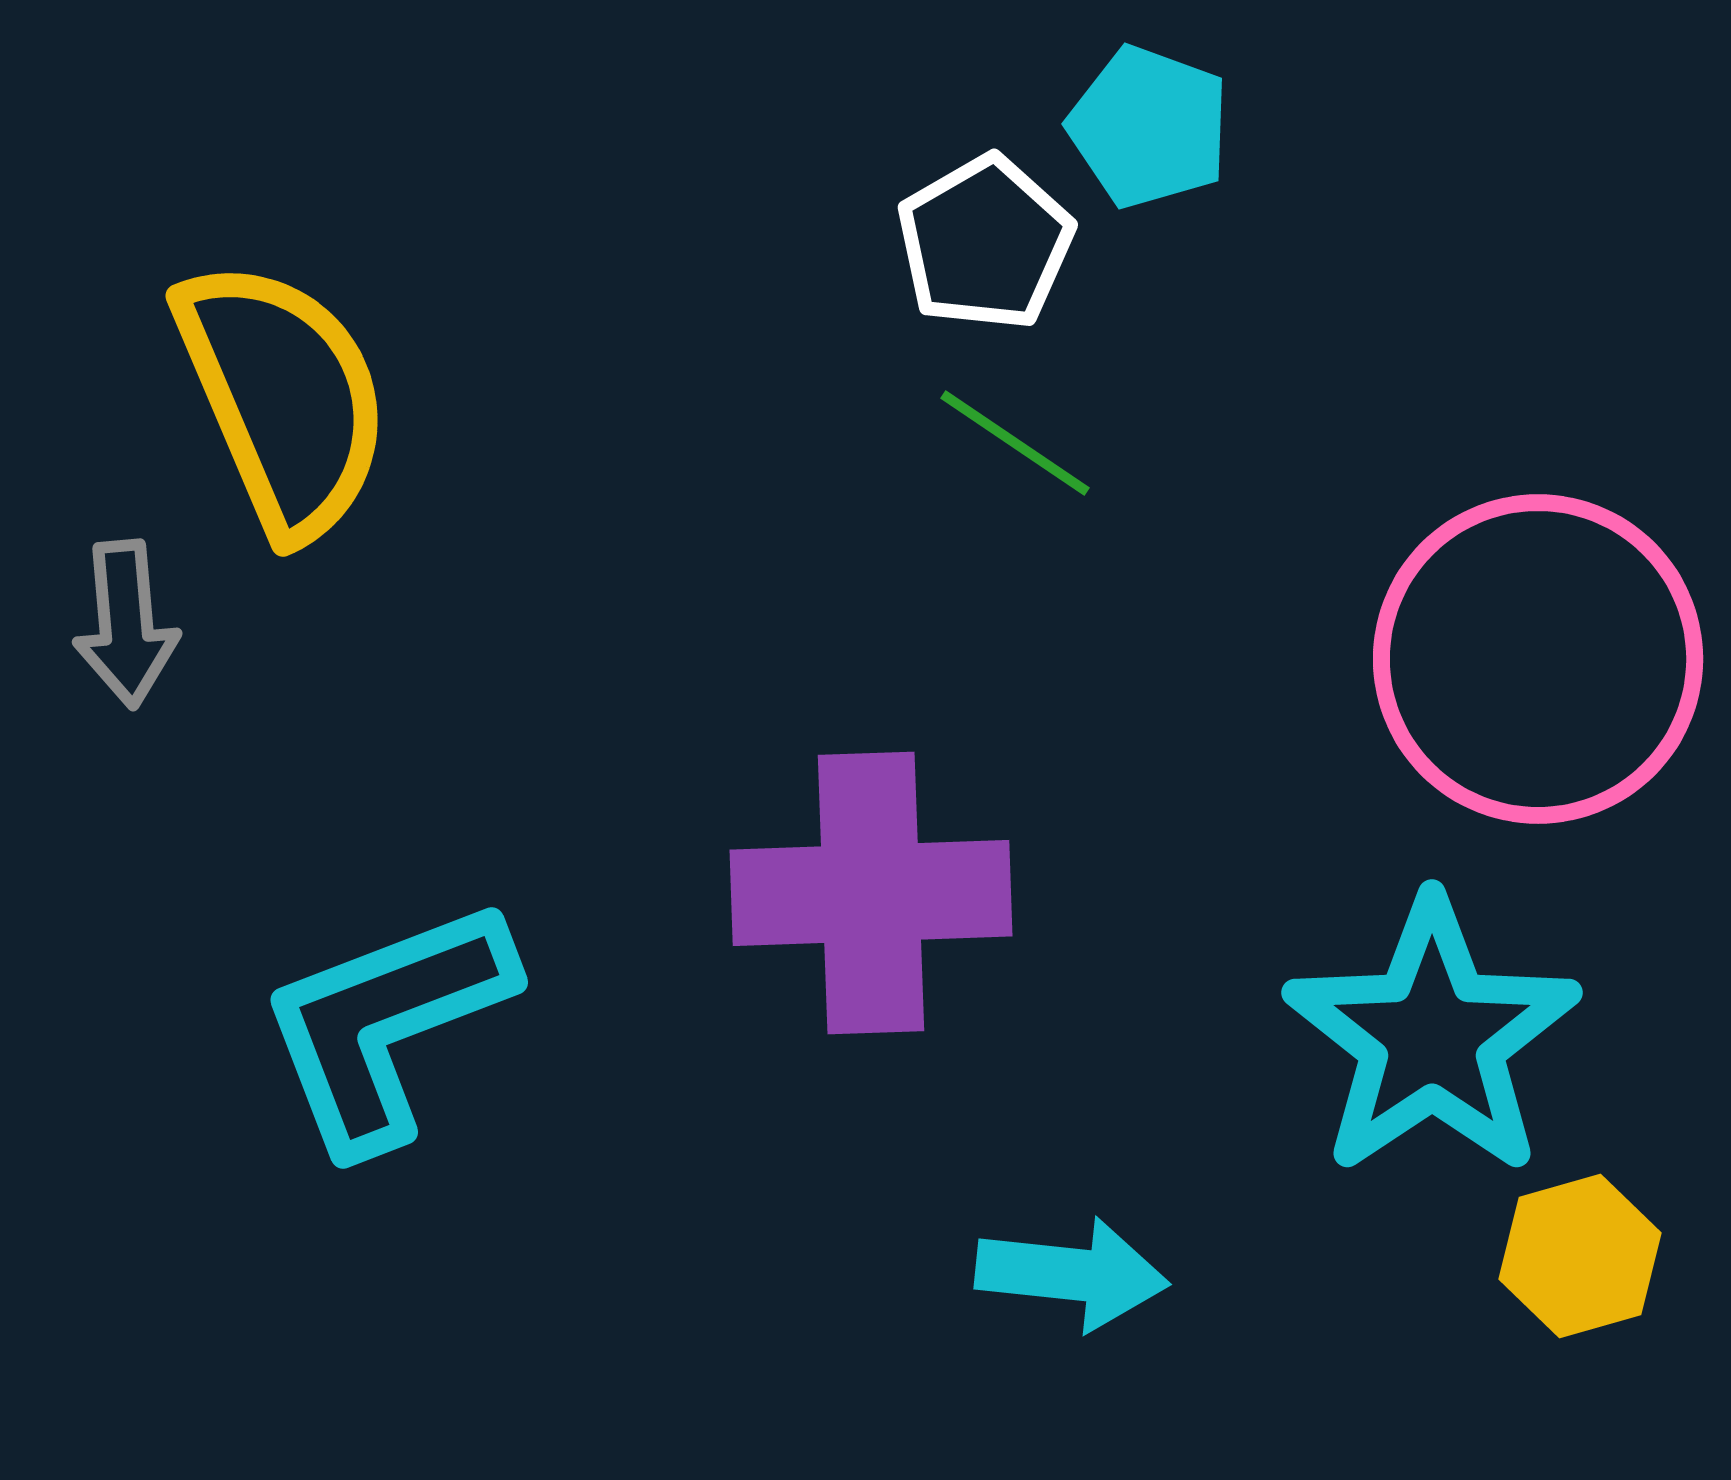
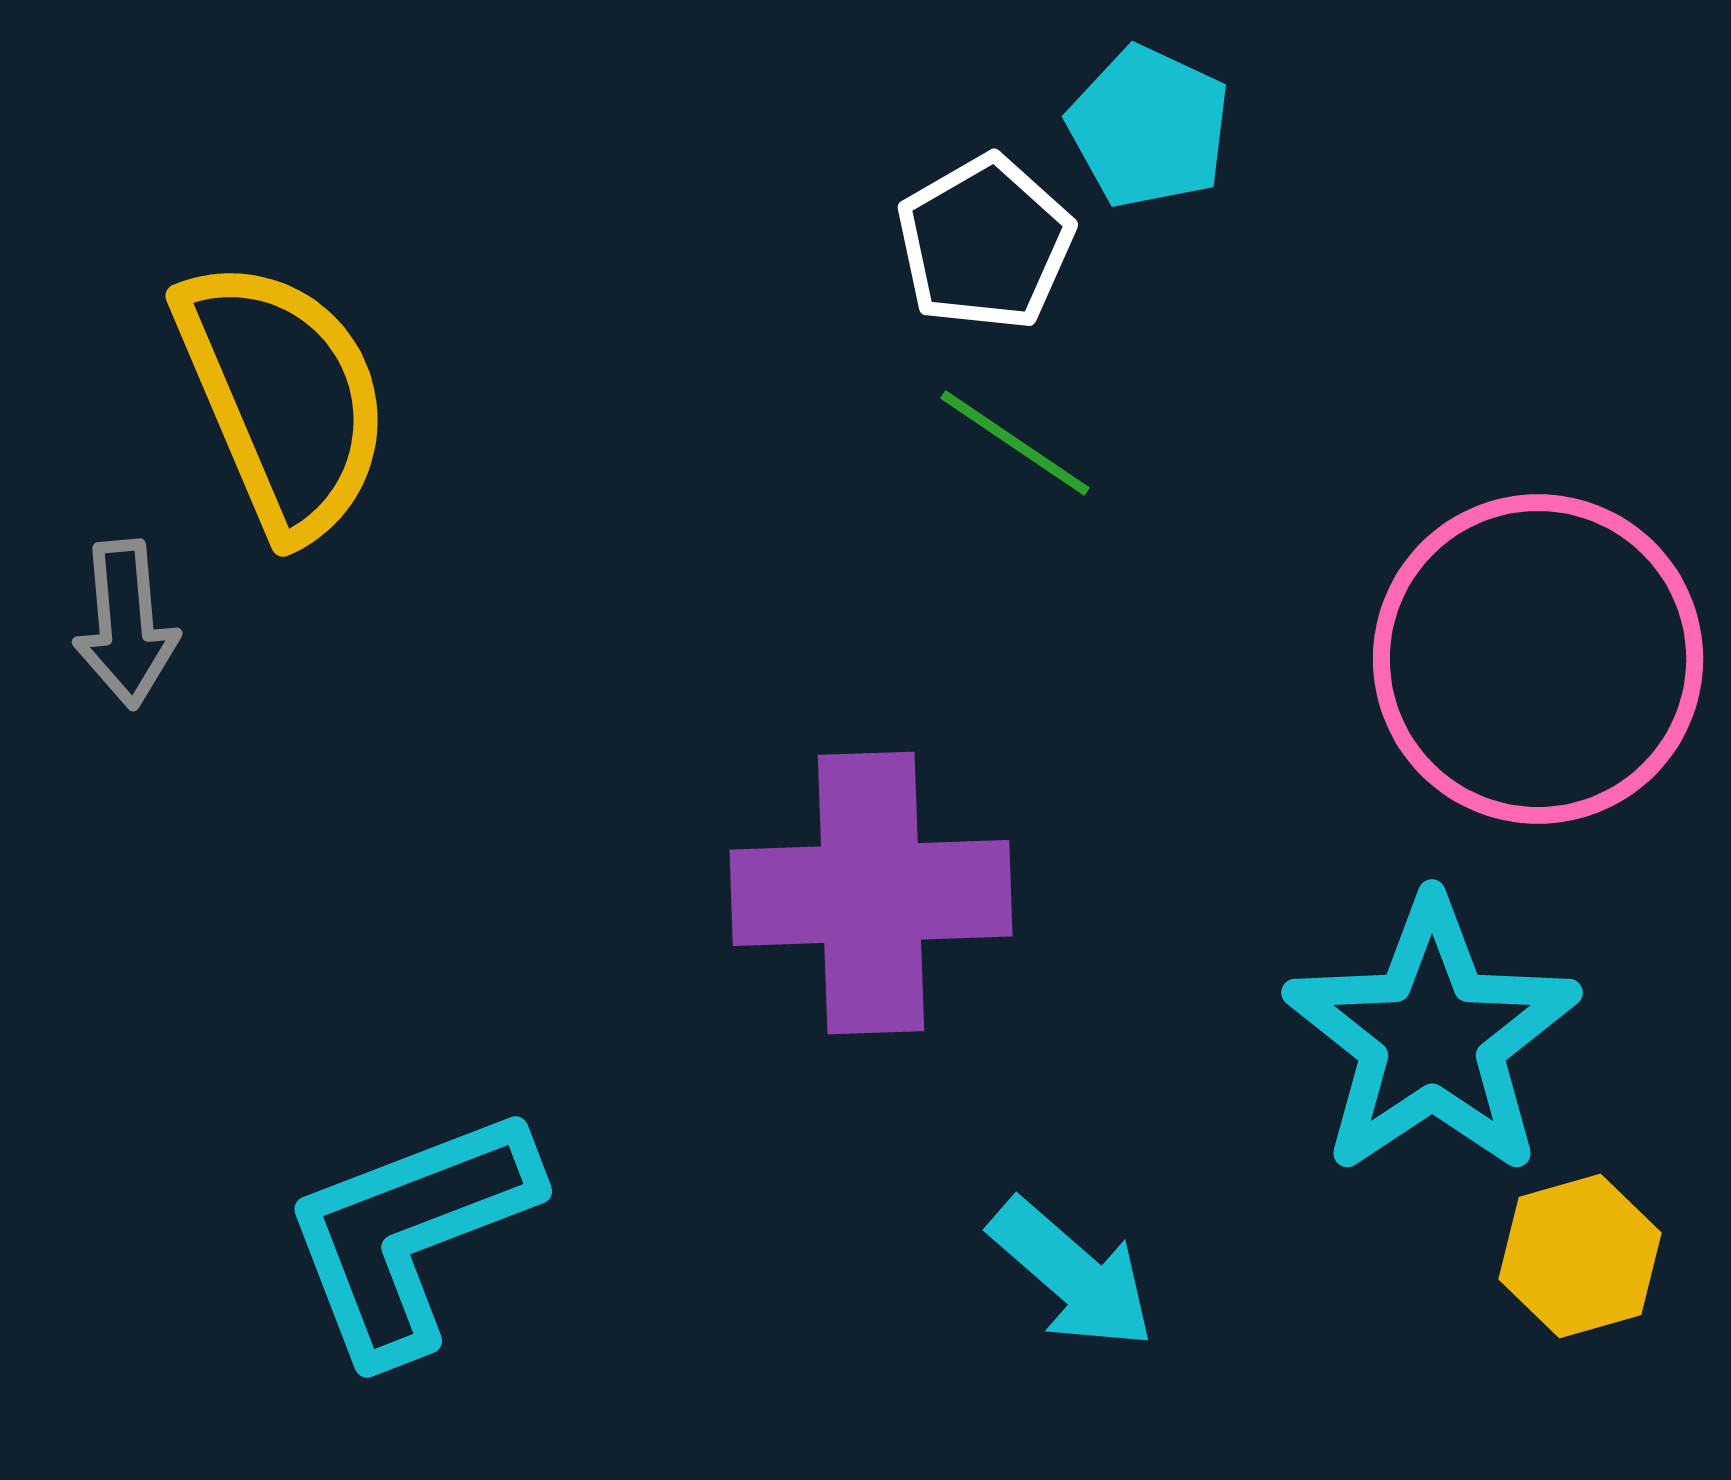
cyan pentagon: rotated 5 degrees clockwise
cyan L-shape: moved 24 px right, 209 px down
cyan arrow: rotated 35 degrees clockwise
